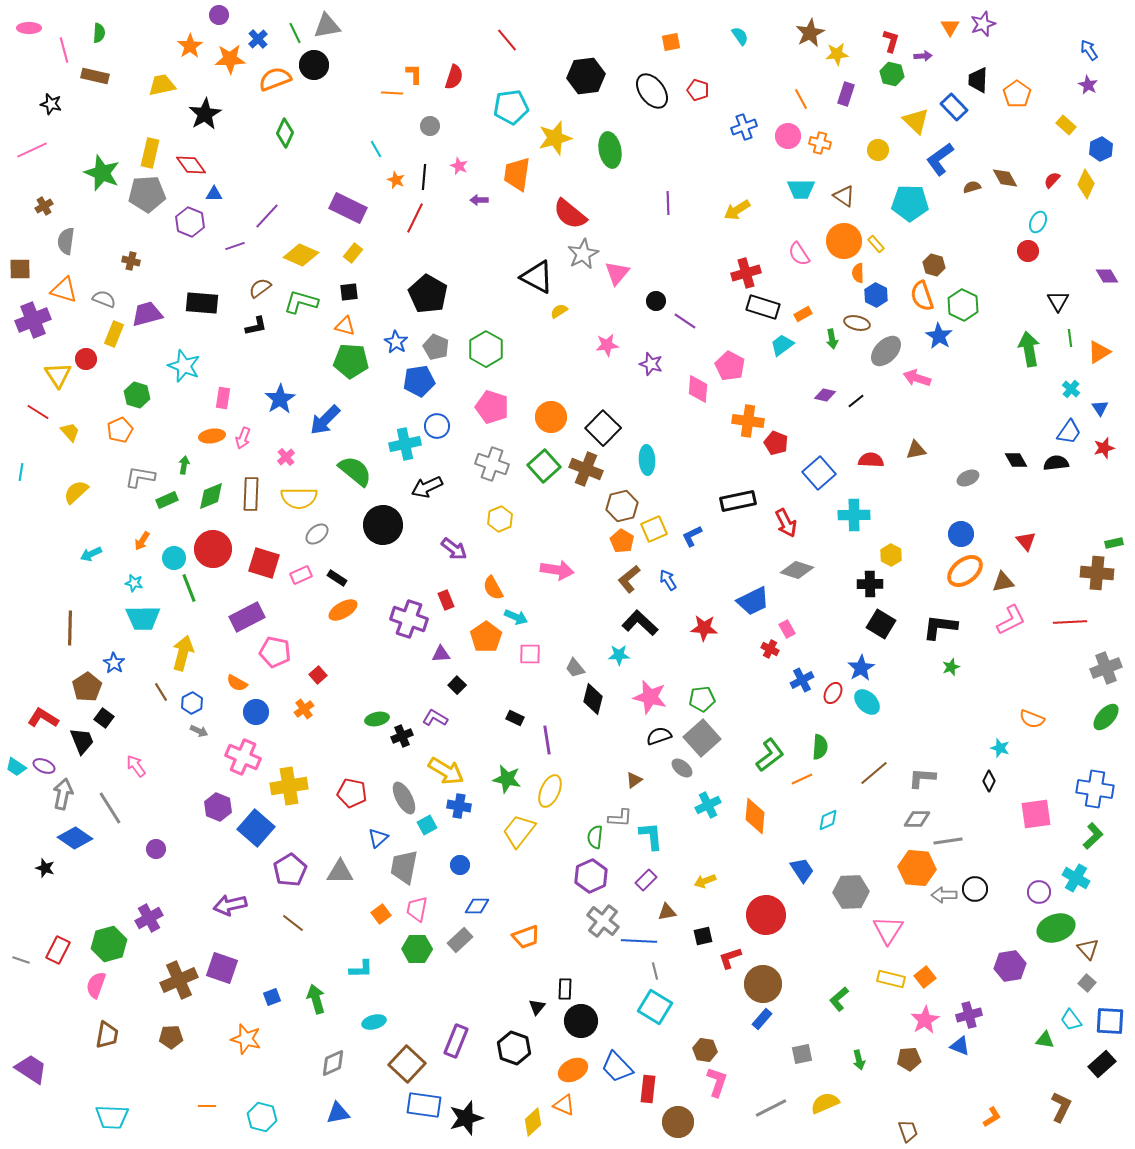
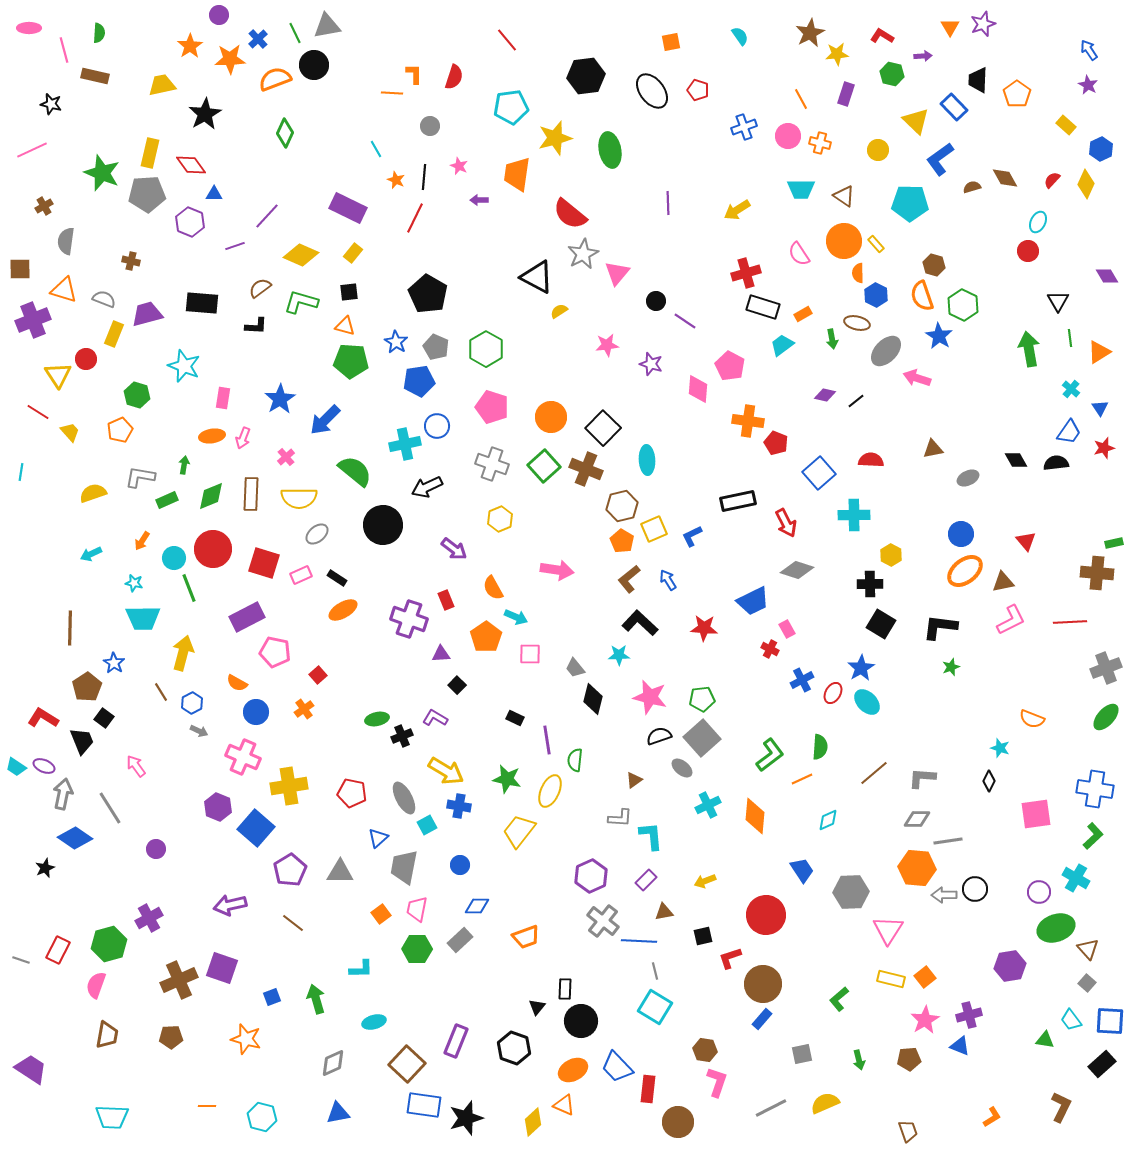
red L-shape at (891, 41): moved 9 px left, 5 px up; rotated 75 degrees counterclockwise
black L-shape at (256, 326): rotated 15 degrees clockwise
brown triangle at (916, 450): moved 17 px right, 1 px up
yellow semicircle at (76, 492): moved 17 px right, 1 px down; rotated 24 degrees clockwise
green semicircle at (595, 837): moved 20 px left, 77 px up
black star at (45, 868): rotated 30 degrees clockwise
brown triangle at (667, 912): moved 3 px left
